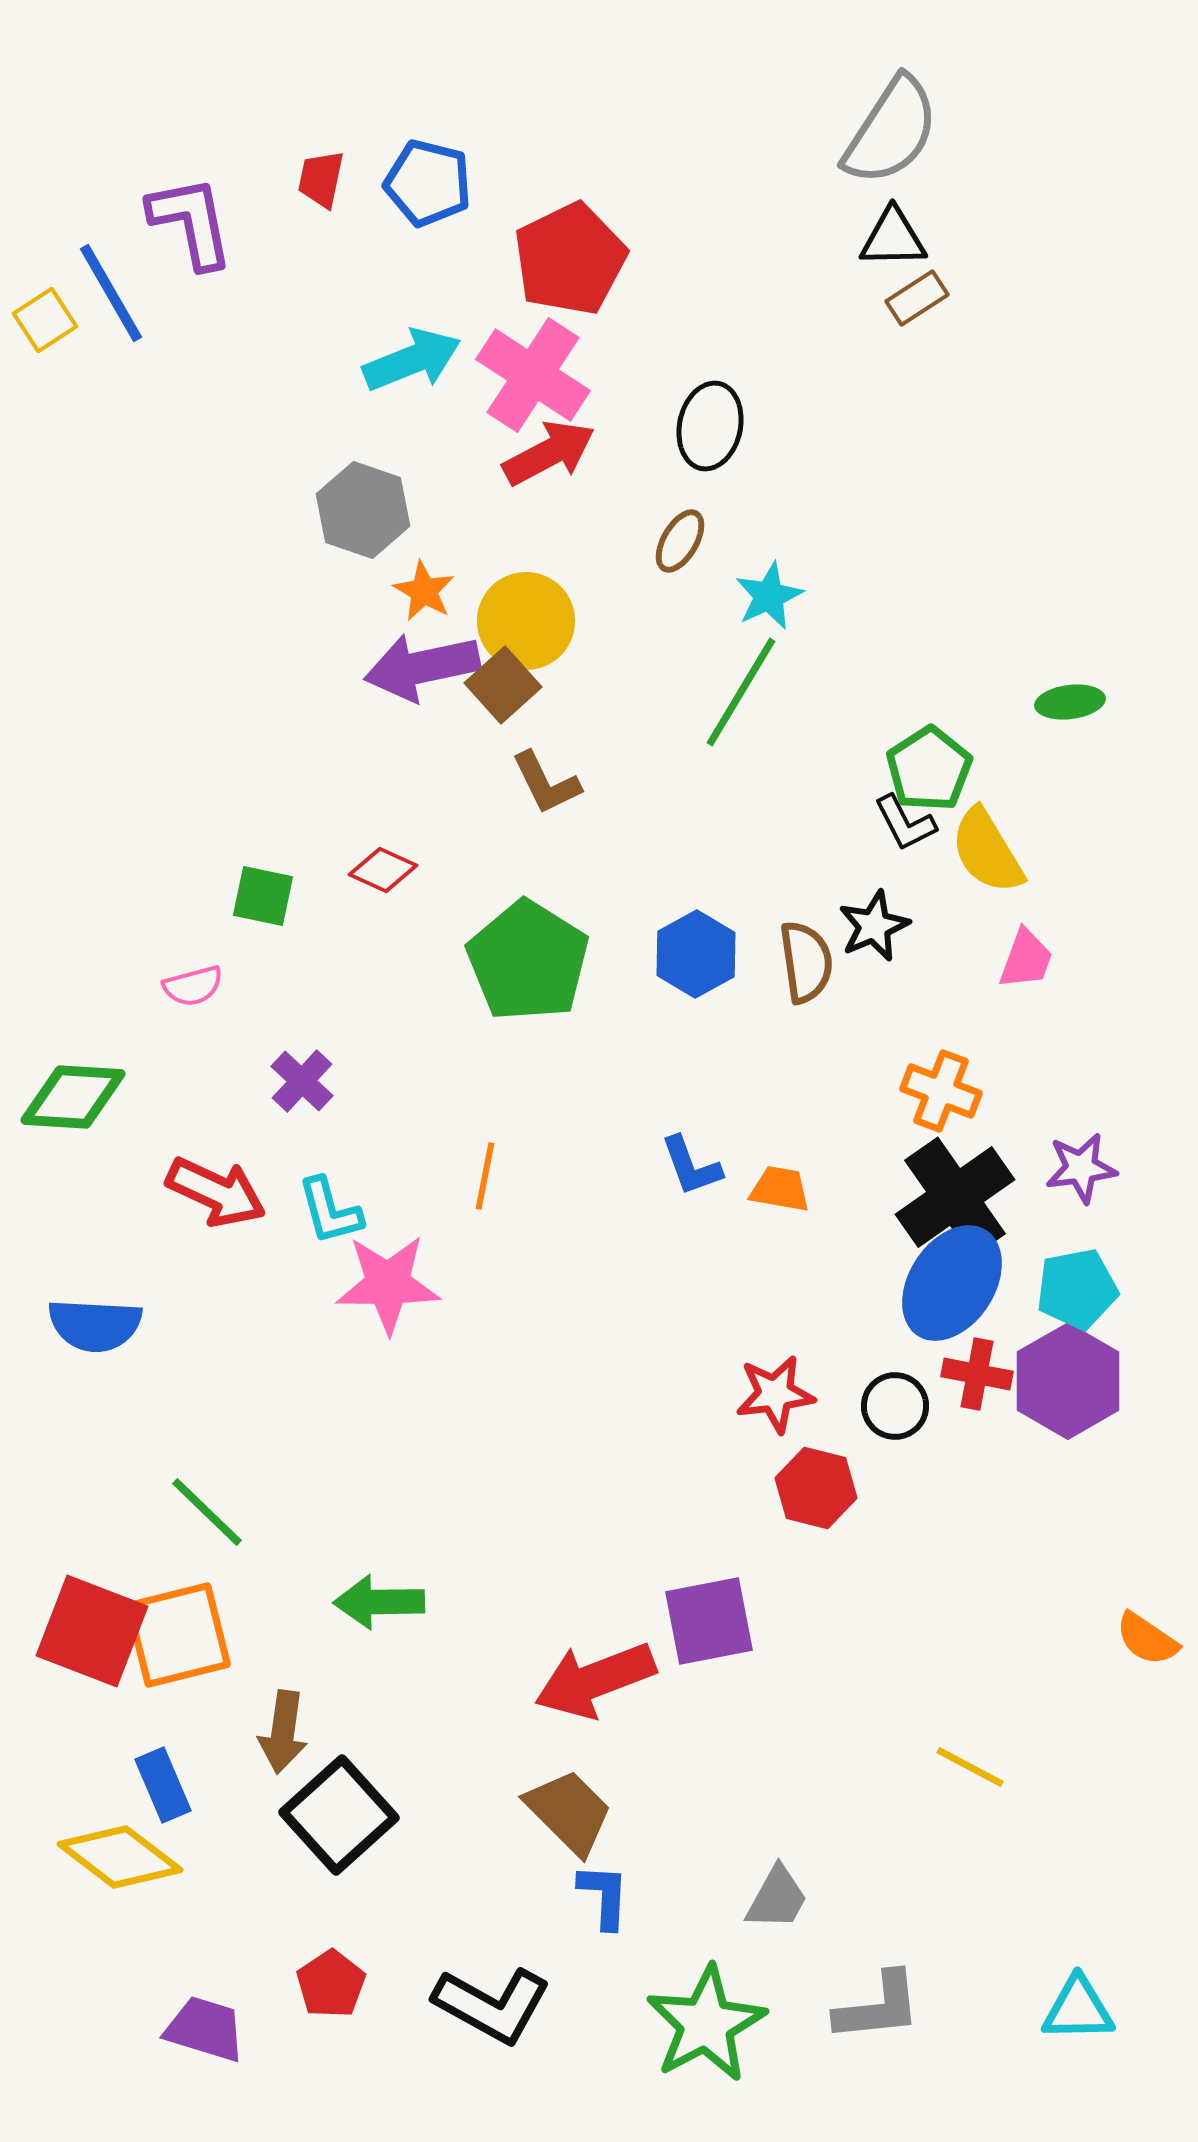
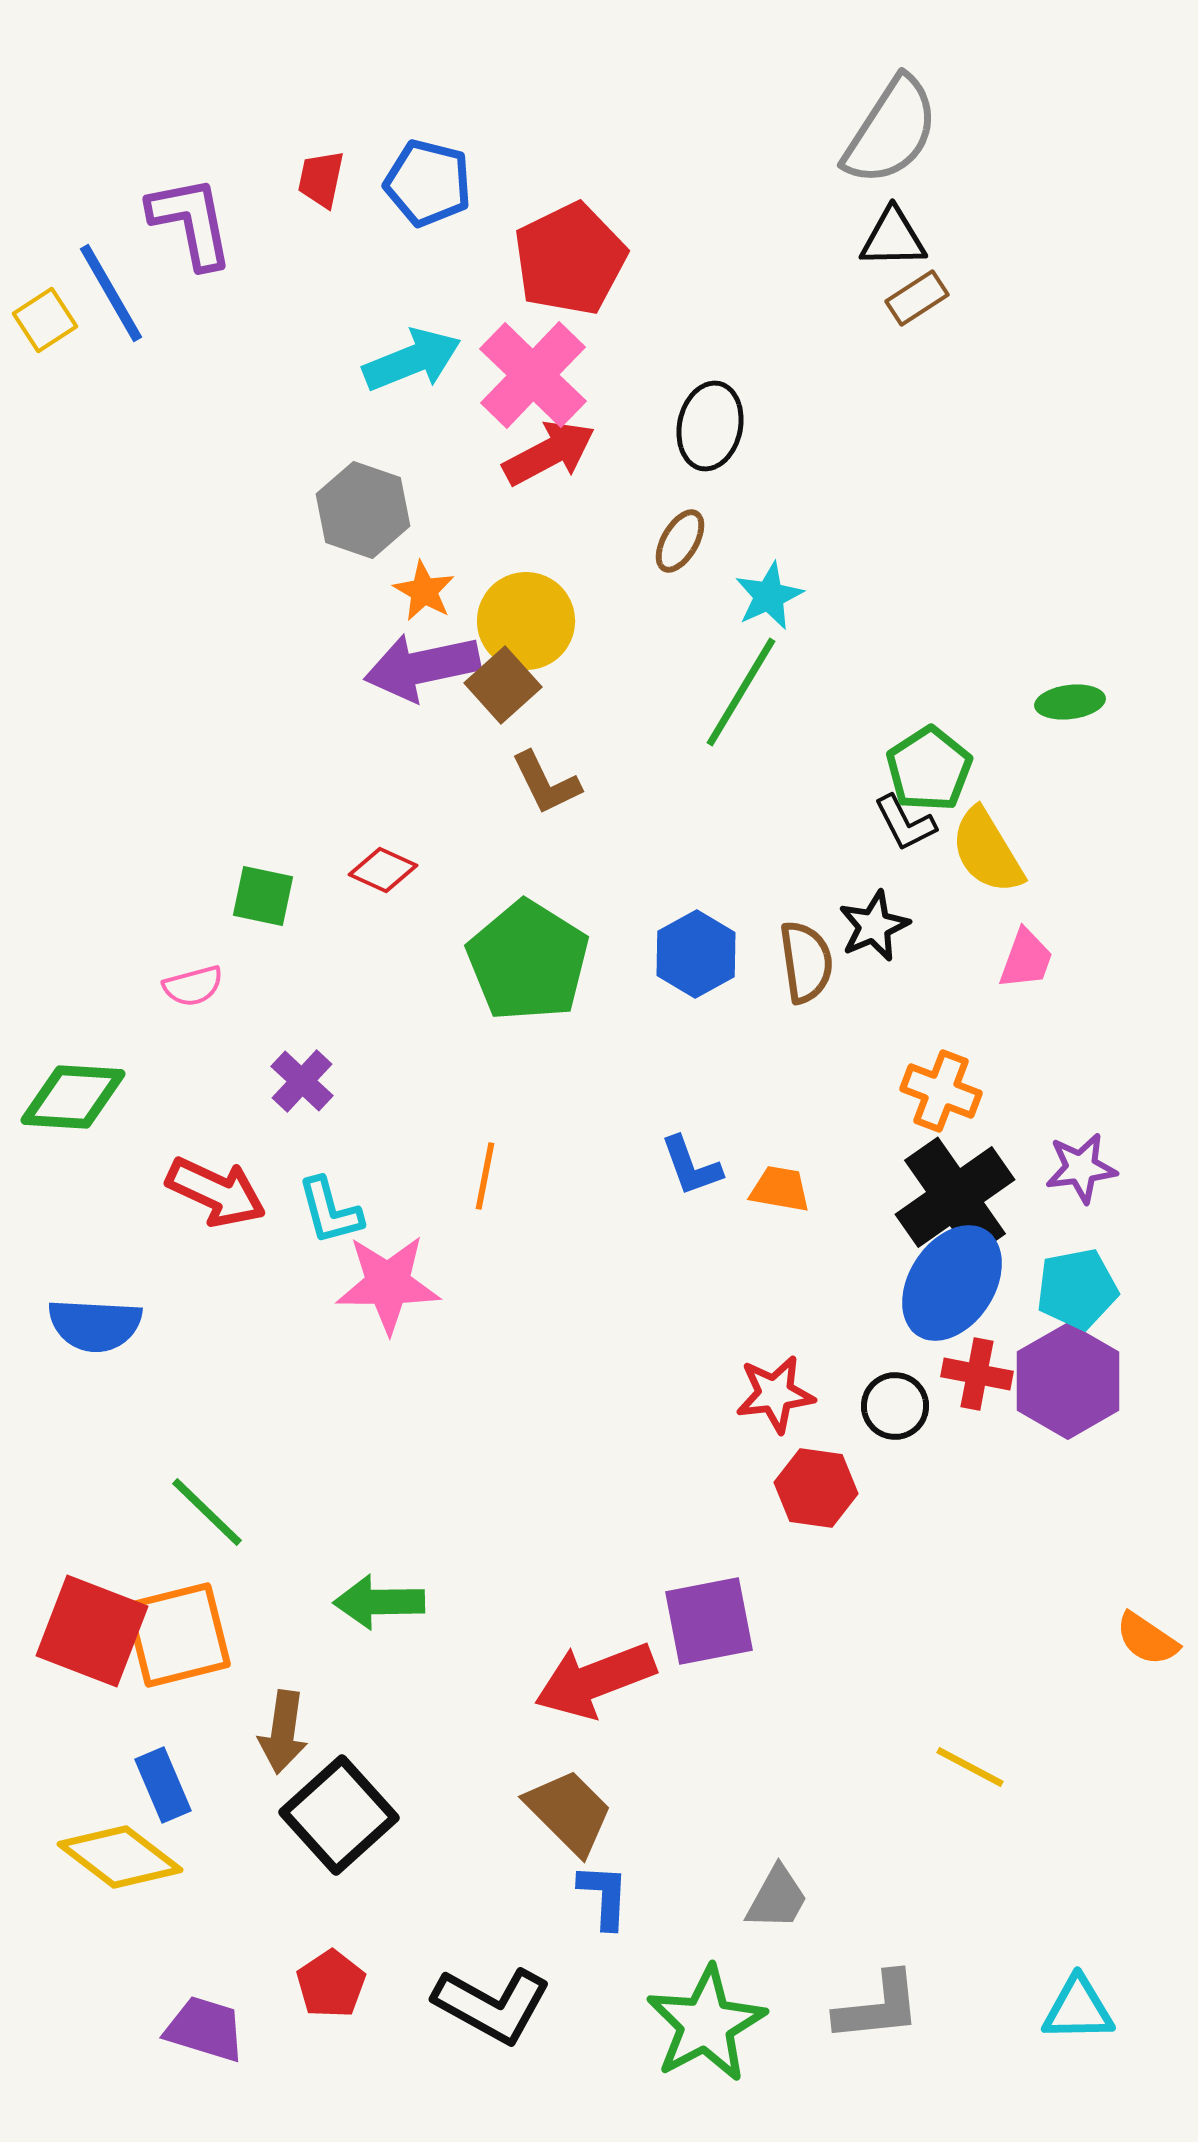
pink cross at (533, 375): rotated 11 degrees clockwise
red hexagon at (816, 1488): rotated 6 degrees counterclockwise
